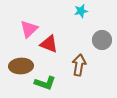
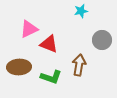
pink triangle: rotated 18 degrees clockwise
brown ellipse: moved 2 px left, 1 px down
green L-shape: moved 6 px right, 6 px up
